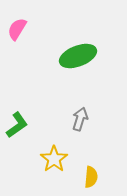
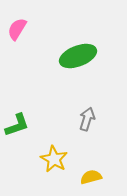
gray arrow: moved 7 px right
green L-shape: rotated 16 degrees clockwise
yellow star: rotated 8 degrees counterclockwise
yellow semicircle: rotated 110 degrees counterclockwise
